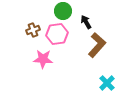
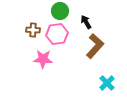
green circle: moved 3 px left
brown cross: rotated 24 degrees clockwise
brown L-shape: moved 2 px left, 1 px down
